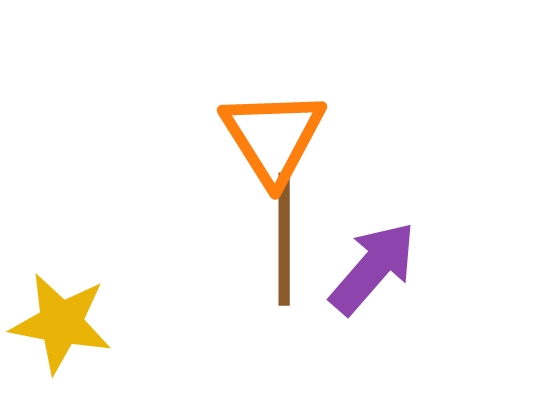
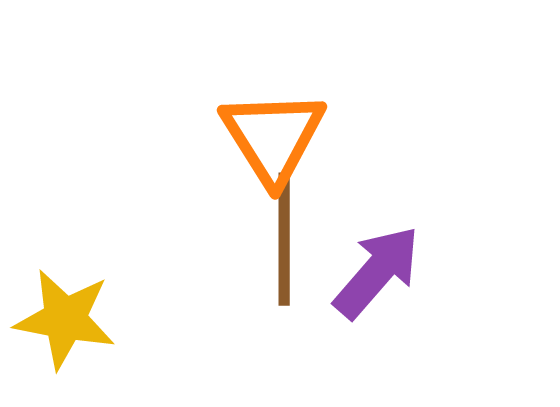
purple arrow: moved 4 px right, 4 px down
yellow star: moved 4 px right, 4 px up
